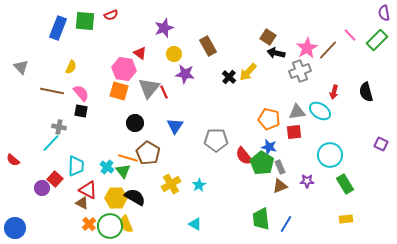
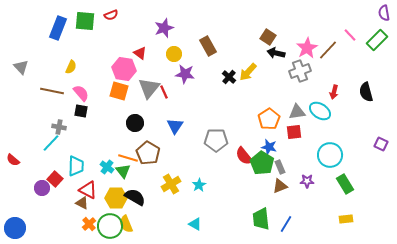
orange pentagon at (269, 119): rotated 25 degrees clockwise
